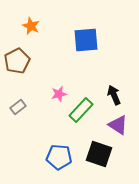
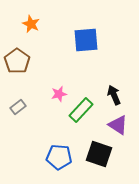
orange star: moved 2 px up
brown pentagon: rotated 10 degrees counterclockwise
